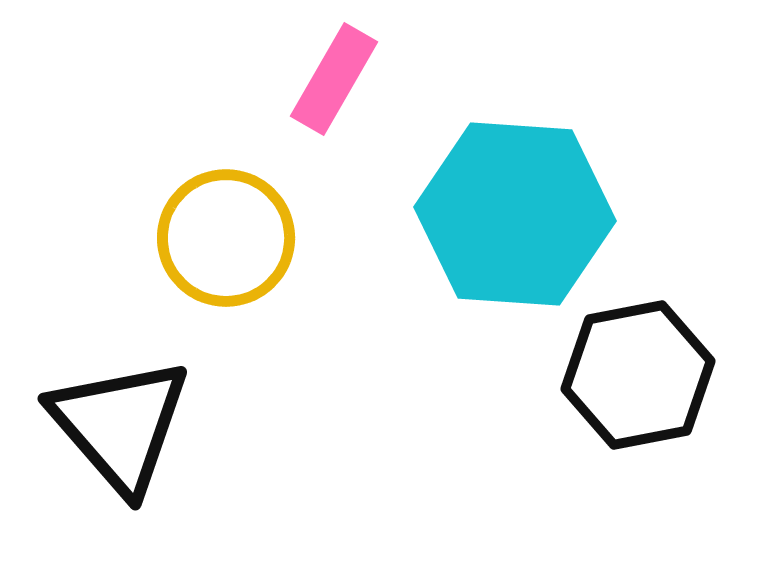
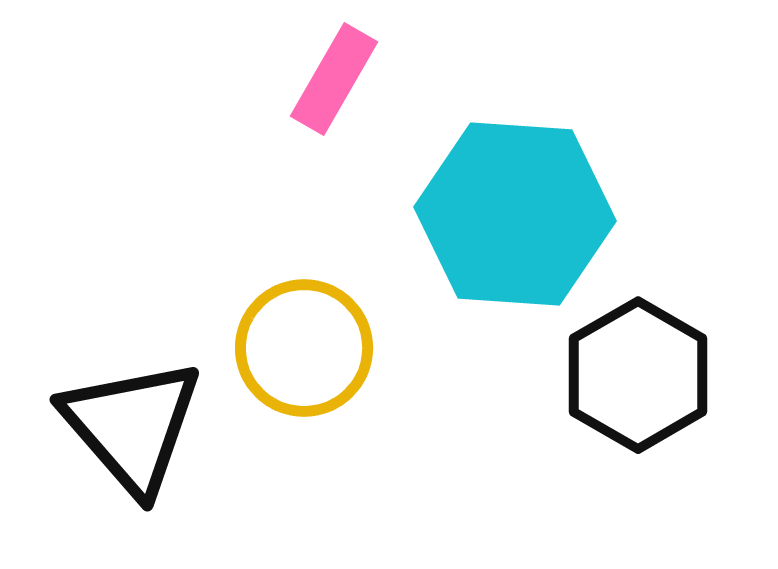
yellow circle: moved 78 px right, 110 px down
black hexagon: rotated 19 degrees counterclockwise
black triangle: moved 12 px right, 1 px down
